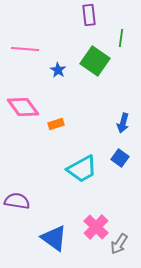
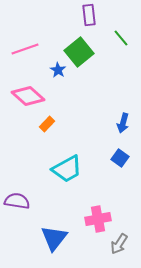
green line: rotated 48 degrees counterclockwise
pink line: rotated 24 degrees counterclockwise
green square: moved 16 px left, 9 px up; rotated 16 degrees clockwise
pink diamond: moved 5 px right, 11 px up; rotated 12 degrees counterclockwise
orange rectangle: moved 9 px left; rotated 28 degrees counterclockwise
cyan trapezoid: moved 15 px left
pink cross: moved 2 px right, 8 px up; rotated 35 degrees clockwise
blue triangle: rotated 32 degrees clockwise
